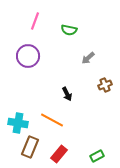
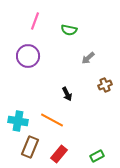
cyan cross: moved 2 px up
